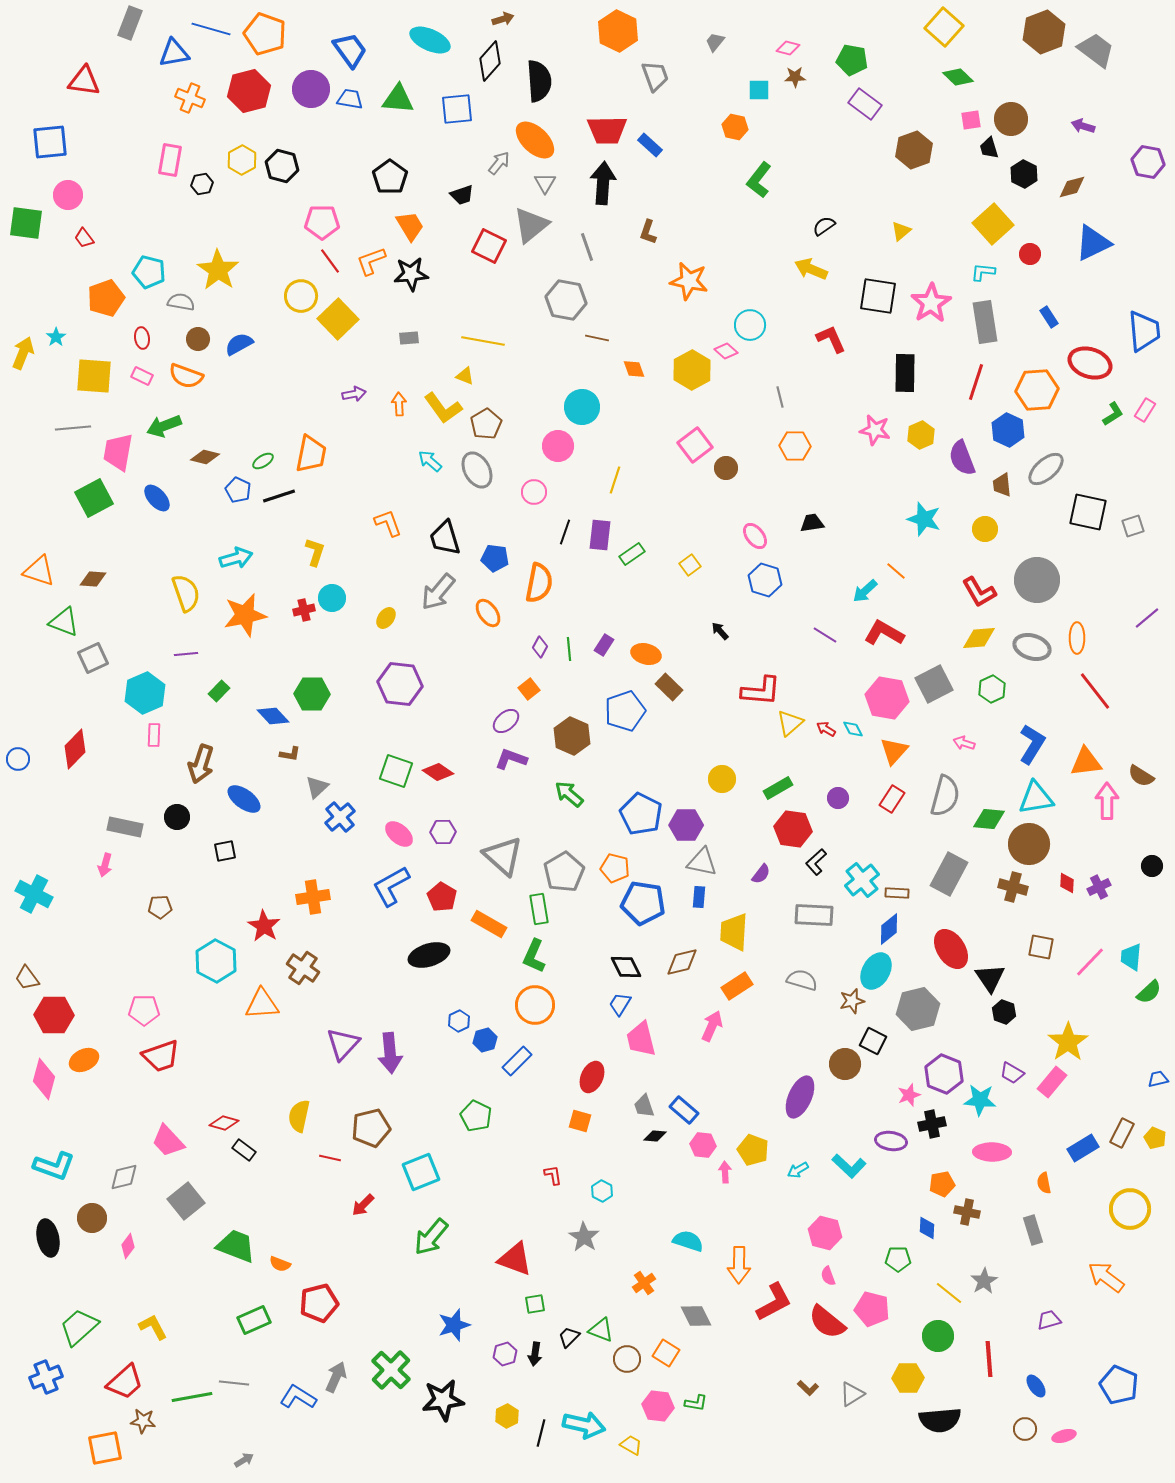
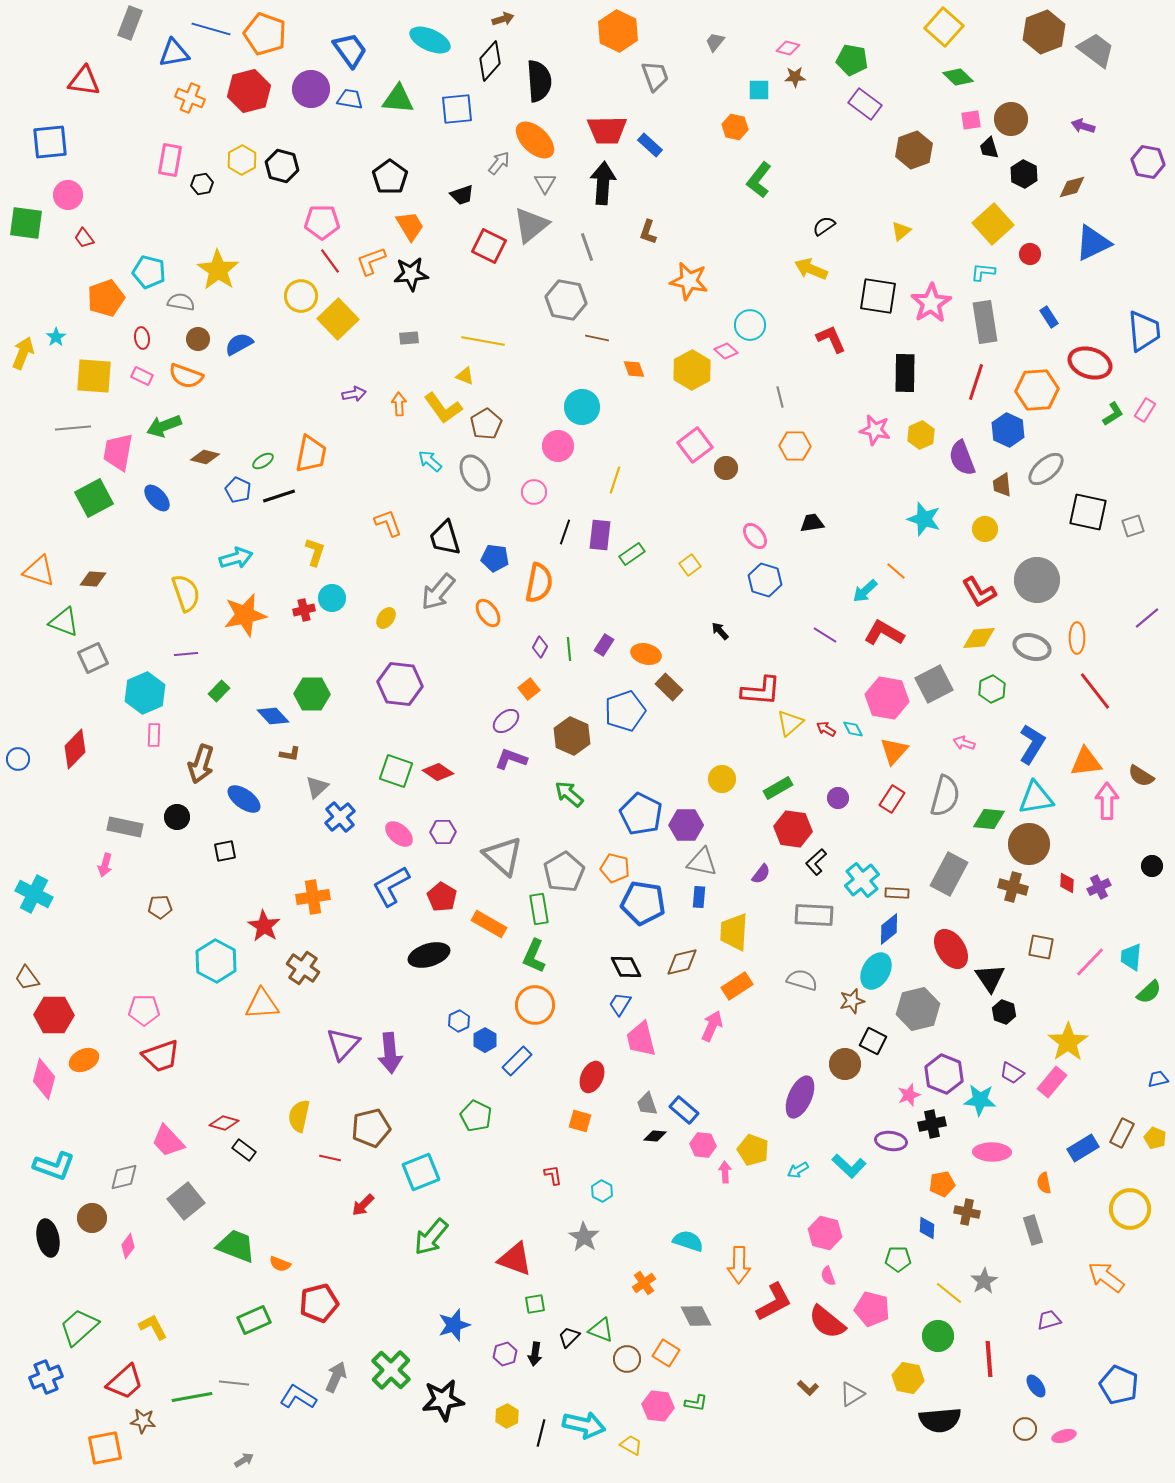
gray ellipse at (477, 470): moved 2 px left, 3 px down
blue hexagon at (485, 1040): rotated 15 degrees counterclockwise
gray trapezoid at (644, 1106): moved 3 px right, 2 px up
yellow hexagon at (908, 1378): rotated 12 degrees clockwise
